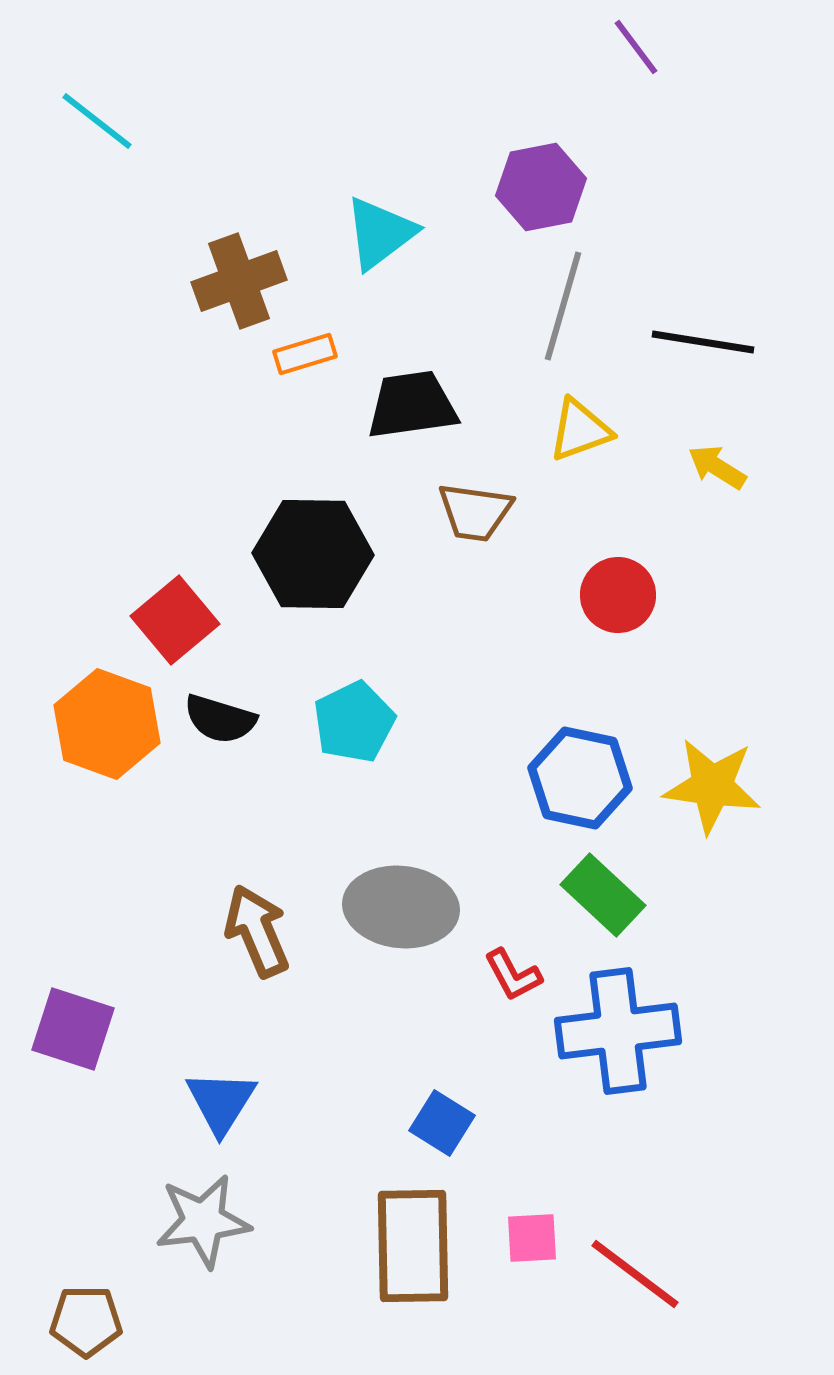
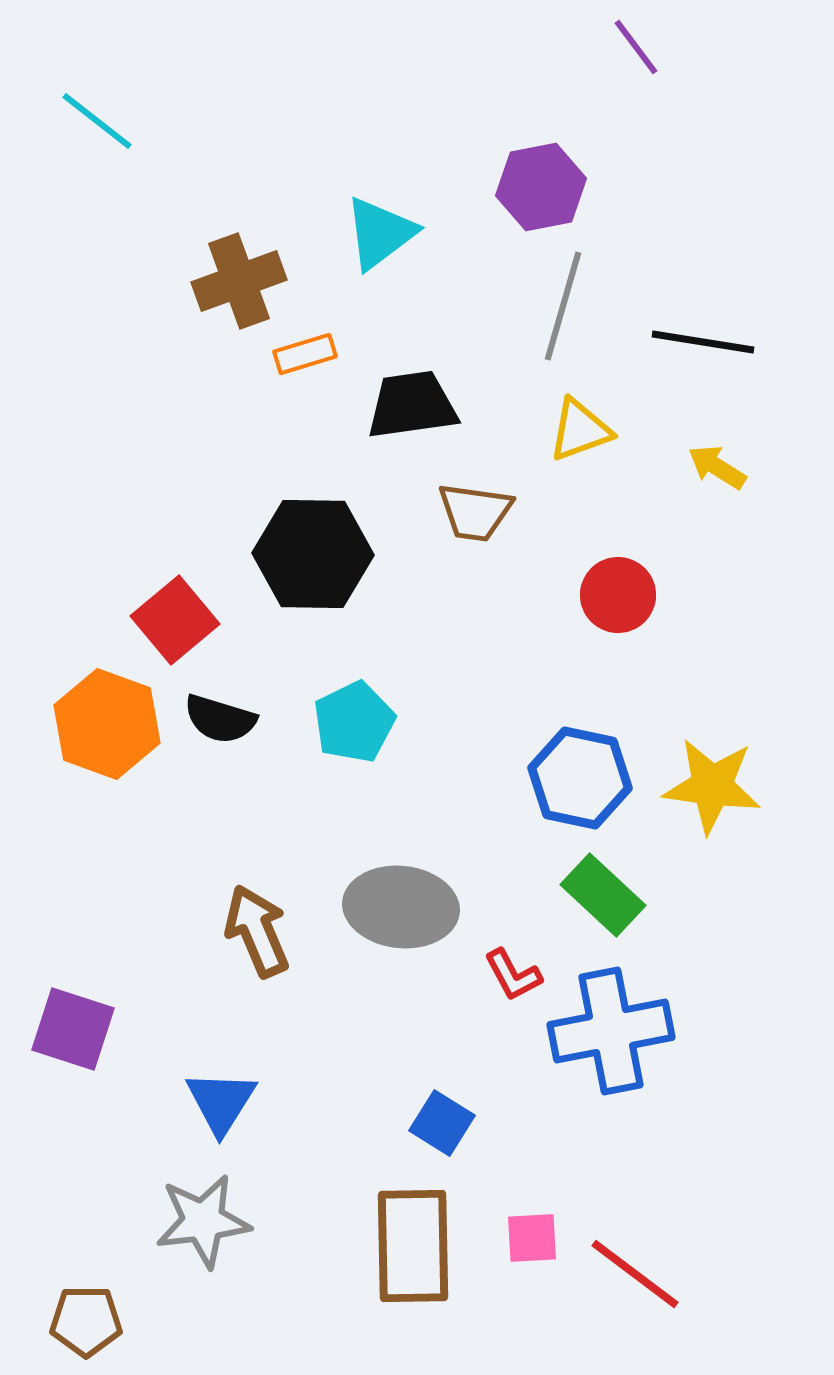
blue cross: moved 7 px left; rotated 4 degrees counterclockwise
